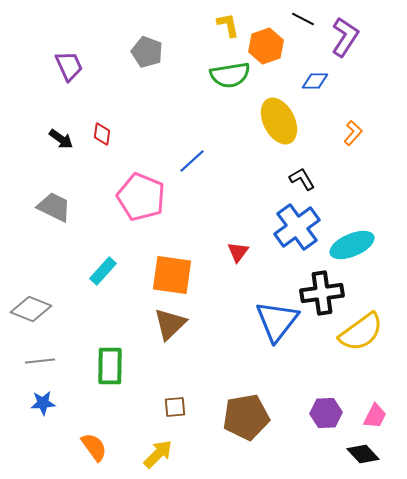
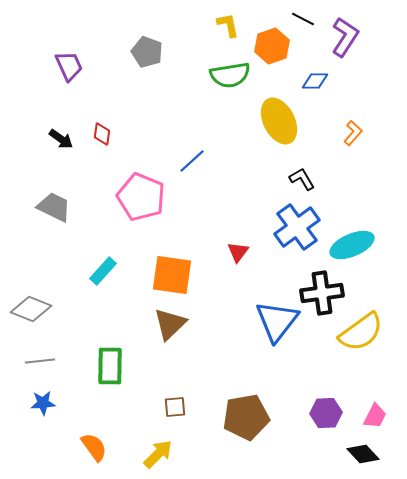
orange hexagon: moved 6 px right
